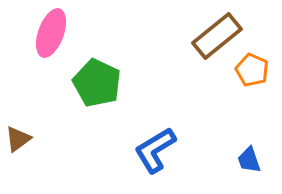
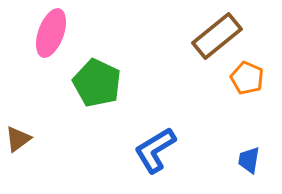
orange pentagon: moved 5 px left, 8 px down
blue trapezoid: rotated 28 degrees clockwise
